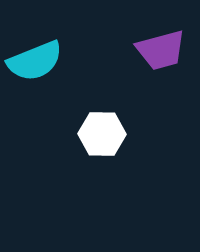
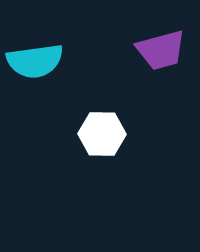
cyan semicircle: rotated 14 degrees clockwise
